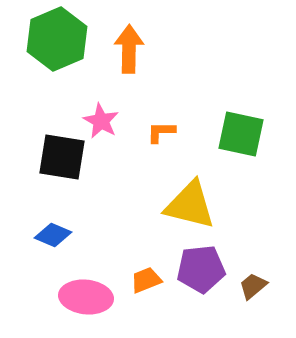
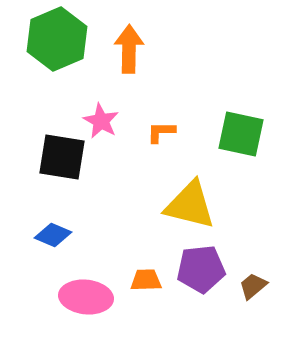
orange trapezoid: rotated 20 degrees clockwise
